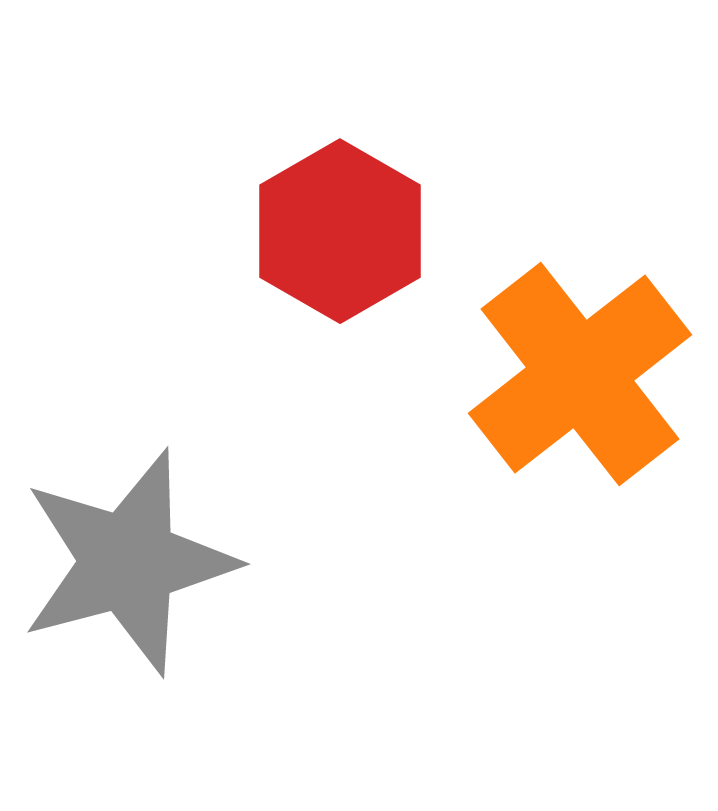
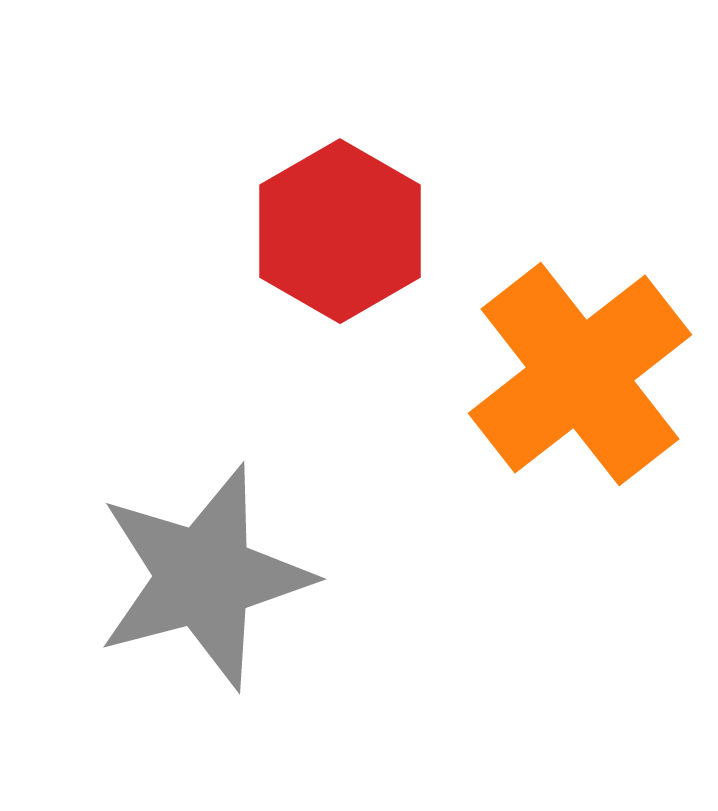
gray star: moved 76 px right, 15 px down
